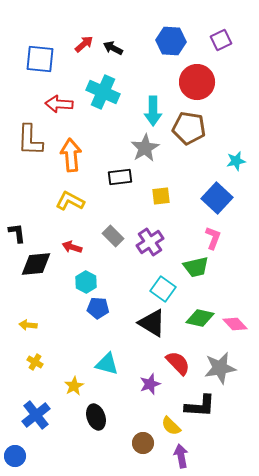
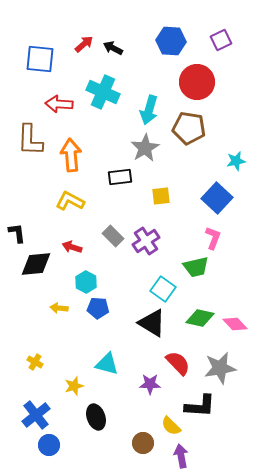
cyan arrow at (153, 111): moved 4 px left, 1 px up; rotated 16 degrees clockwise
purple cross at (150, 242): moved 4 px left, 1 px up
yellow arrow at (28, 325): moved 31 px right, 17 px up
purple star at (150, 384): rotated 20 degrees clockwise
yellow star at (74, 386): rotated 12 degrees clockwise
blue circle at (15, 456): moved 34 px right, 11 px up
